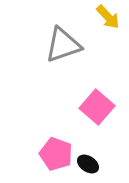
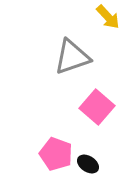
gray triangle: moved 9 px right, 12 px down
